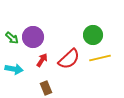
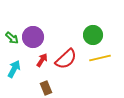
red semicircle: moved 3 px left
cyan arrow: rotated 72 degrees counterclockwise
